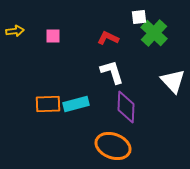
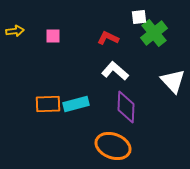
green cross: rotated 8 degrees clockwise
white L-shape: moved 3 px right, 1 px up; rotated 32 degrees counterclockwise
